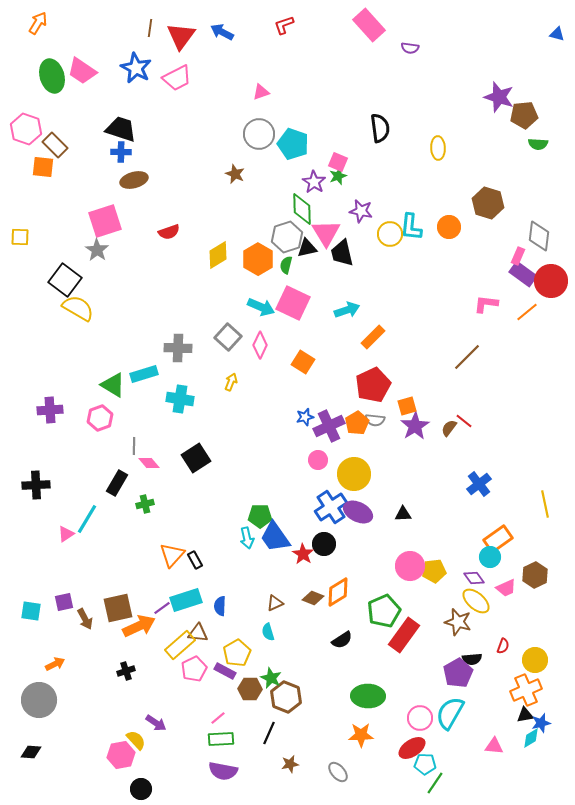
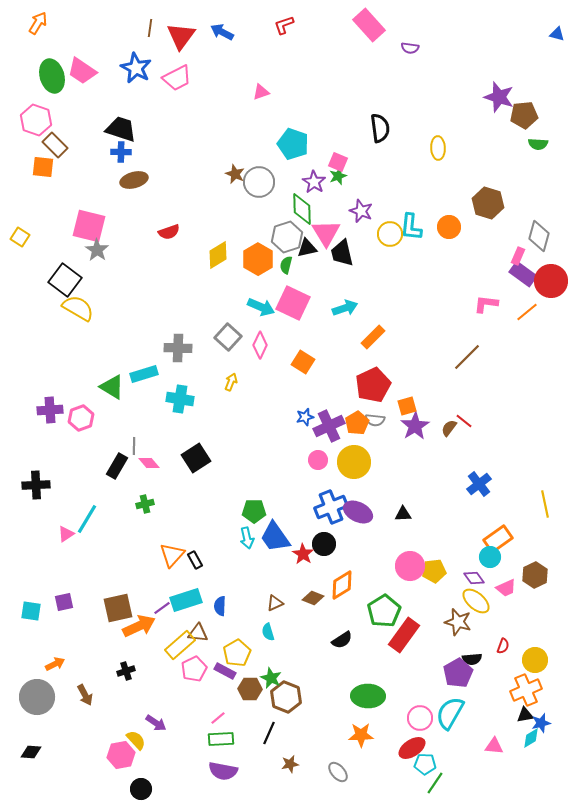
pink hexagon at (26, 129): moved 10 px right, 9 px up
gray circle at (259, 134): moved 48 px down
purple star at (361, 211): rotated 10 degrees clockwise
pink square at (105, 221): moved 16 px left, 5 px down; rotated 32 degrees clockwise
gray diamond at (539, 236): rotated 8 degrees clockwise
yellow square at (20, 237): rotated 30 degrees clockwise
cyan arrow at (347, 310): moved 2 px left, 2 px up
green triangle at (113, 385): moved 1 px left, 2 px down
pink hexagon at (100, 418): moved 19 px left
yellow circle at (354, 474): moved 12 px up
black rectangle at (117, 483): moved 17 px up
blue cross at (331, 507): rotated 12 degrees clockwise
green pentagon at (260, 516): moved 6 px left, 5 px up
orange diamond at (338, 592): moved 4 px right, 7 px up
green pentagon at (384, 611): rotated 8 degrees counterclockwise
brown arrow at (85, 619): moved 76 px down
gray circle at (39, 700): moved 2 px left, 3 px up
